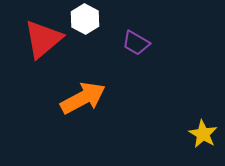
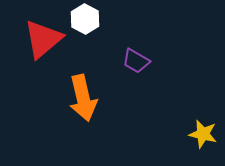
purple trapezoid: moved 18 px down
orange arrow: rotated 105 degrees clockwise
yellow star: rotated 16 degrees counterclockwise
